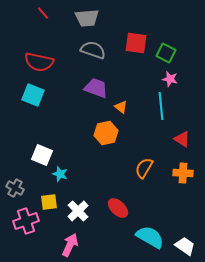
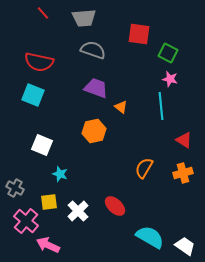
gray trapezoid: moved 3 px left
red square: moved 3 px right, 9 px up
green square: moved 2 px right
orange hexagon: moved 12 px left, 2 px up
red triangle: moved 2 px right, 1 px down
white square: moved 10 px up
orange cross: rotated 18 degrees counterclockwise
red ellipse: moved 3 px left, 2 px up
pink cross: rotated 30 degrees counterclockwise
pink arrow: moved 22 px left; rotated 90 degrees counterclockwise
